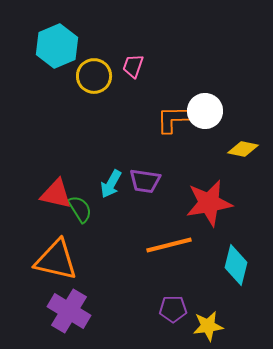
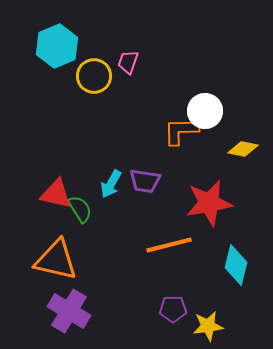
pink trapezoid: moved 5 px left, 4 px up
orange L-shape: moved 7 px right, 12 px down
